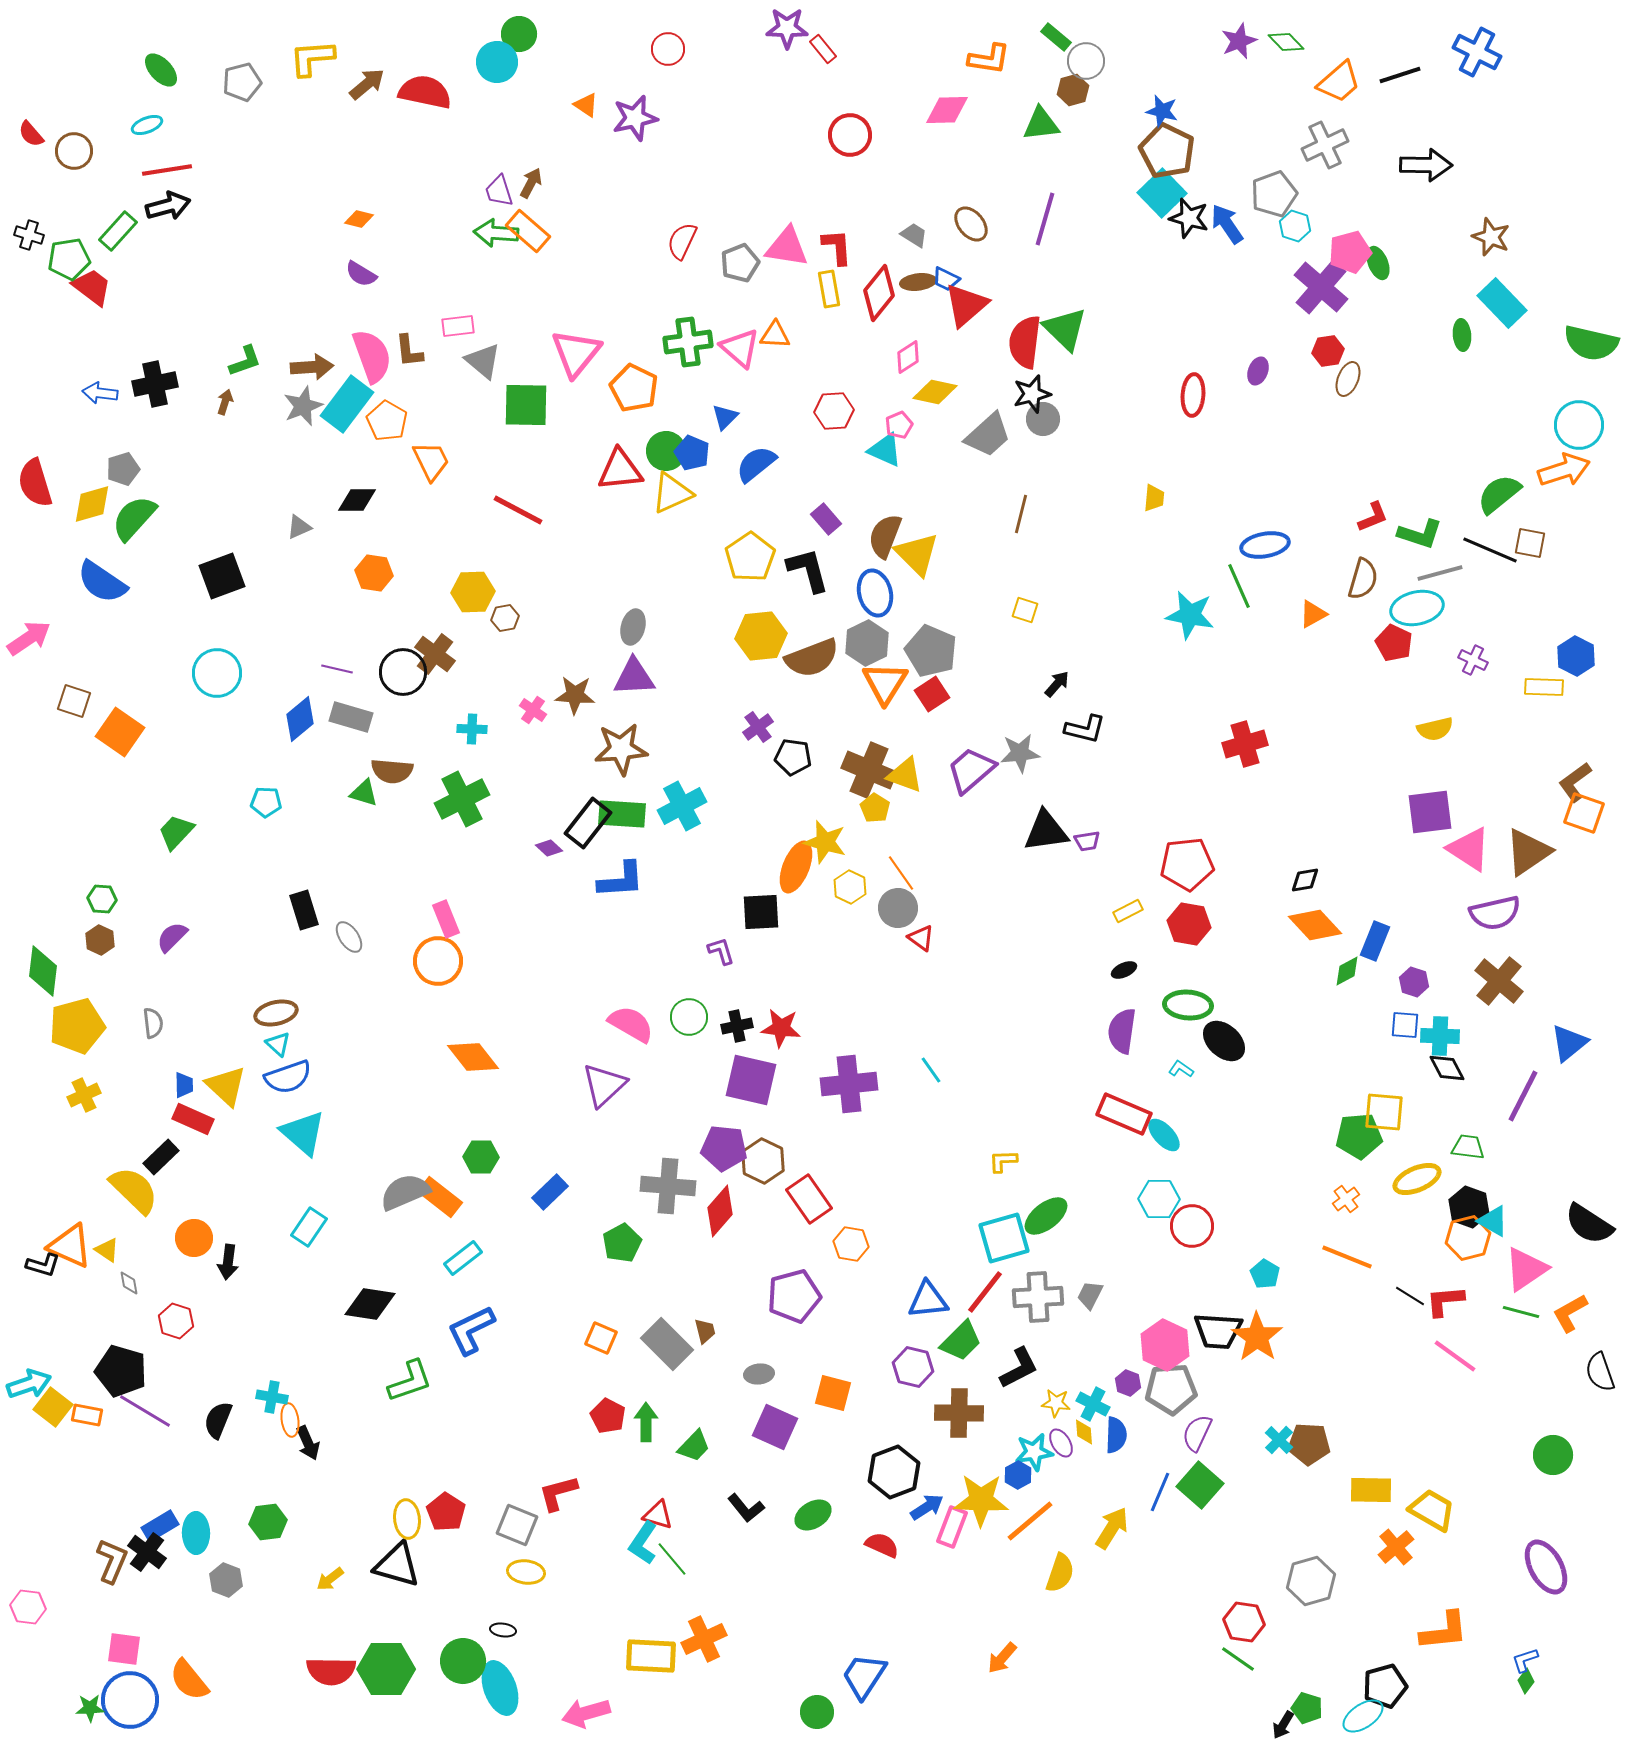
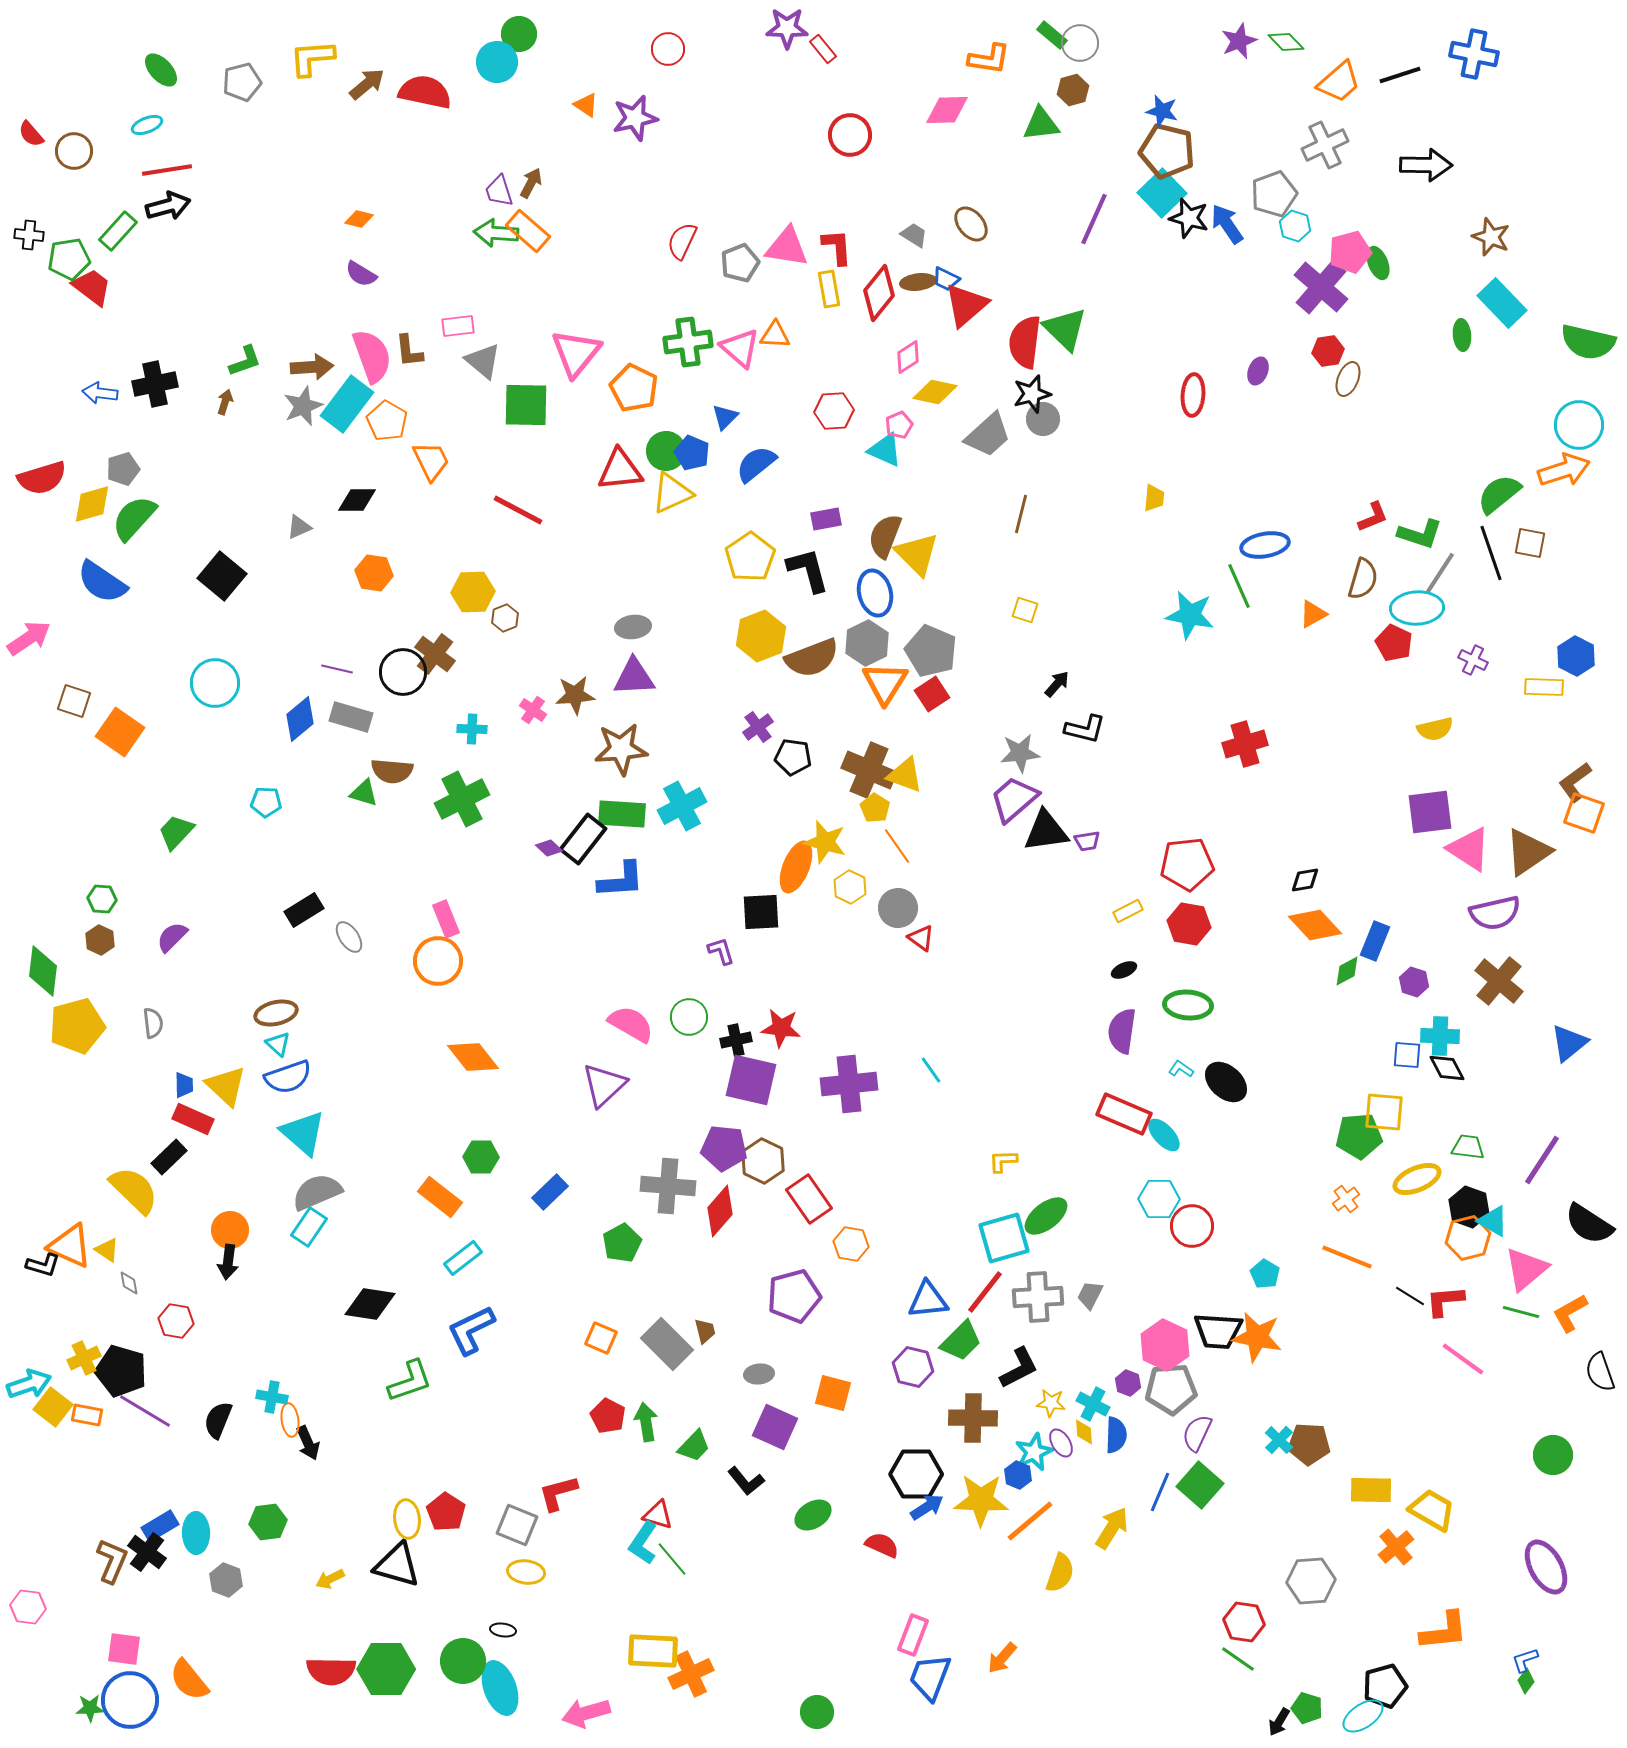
green rectangle at (1056, 37): moved 4 px left, 2 px up
blue cross at (1477, 52): moved 3 px left, 2 px down; rotated 15 degrees counterclockwise
gray circle at (1086, 61): moved 6 px left, 18 px up
brown pentagon at (1167, 151): rotated 12 degrees counterclockwise
purple line at (1045, 219): moved 49 px right; rotated 8 degrees clockwise
black cross at (29, 235): rotated 12 degrees counterclockwise
green semicircle at (1591, 343): moved 3 px left, 1 px up
red semicircle at (35, 483): moved 7 px right, 5 px up; rotated 90 degrees counterclockwise
purple rectangle at (826, 519): rotated 60 degrees counterclockwise
black line at (1490, 550): moved 1 px right, 3 px down; rotated 48 degrees clockwise
gray line at (1440, 573): rotated 42 degrees counterclockwise
black square at (222, 576): rotated 30 degrees counterclockwise
cyan ellipse at (1417, 608): rotated 9 degrees clockwise
brown hexagon at (505, 618): rotated 12 degrees counterclockwise
gray ellipse at (633, 627): rotated 68 degrees clockwise
yellow hexagon at (761, 636): rotated 15 degrees counterclockwise
cyan circle at (217, 673): moved 2 px left, 10 px down
brown star at (575, 695): rotated 9 degrees counterclockwise
purple trapezoid at (971, 770): moved 43 px right, 29 px down
black rectangle at (588, 823): moved 5 px left, 16 px down
orange line at (901, 873): moved 4 px left, 27 px up
black rectangle at (304, 910): rotated 75 degrees clockwise
blue square at (1405, 1025): moved 2 px right, 30 px down
black cross at (737, 1026): moved 1 px left, 14 px down
black ellipse at (1224, 1041): moved 2 px right, 41 px down
yellow cross at (84, 1095): moved 263 px down
purple line at (1523, 1096): moved 19 px right, 64 px down; rotated 6 degrees clockwise
black rectangle at (161, 1157): moved 8 px right
gray semicircle at (405, 1192): moved 88 px left
orange circle at (194, 1238): moved 36 px right, 8 px up
pink triangle at (1526, 1269): rotated 6 degrees counterclockwise
red hexagon at (176, 1321): rotated 8 degrees counterclockwise
orange star at (1257, 1337): rotated 24 degrees counterclockwise
pink line at (1455, 1356): moved 8 px right, 3 px down
yellow star at (1056, 1403): moved 5 px left
brown cross at (959, 1413): moved 14 px right, 5 px down
green arrow at (646, 1422): rotated 9 degrees counterclockwise
cyan star at (1034, 1452): rotated 15 degrees counterclockwise
black hexagon at (894, 1472): moved 22 px right, 2 px down; rotated 21 degrees clockwise
blue hexagon at (1018, 1475): rotated 8 degrees counterclockwise
black L-shape at (746, 1508): moved 27 px up
pink rectangle at (952, 1527): moved 39 px left, 108 px down
yellow arrow at (330, 1579): rotated 12 degrees clockwise
gray hexagon at (1311, 1581): rotated 12 degrees clockwise
orange cross at (704, 1639): moved 13 px left, 35 px down
yellow rectangle at (651, 1656): moved 2 px right, 5 px up
blue trapezoid at (864, 1676): moved 66 px right, 1 px down; rotated 12 degrees counterclockwise
black arrow at (1283, 1725): moved 4 px left, 3 px up
